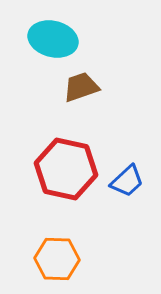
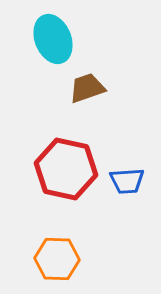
cyan ellipse: rotated 54 degrees clockwise
brown trapezoid: moved 6 px right, 1 px down
blue trapezoid: rotated 39 degrees clockwise
